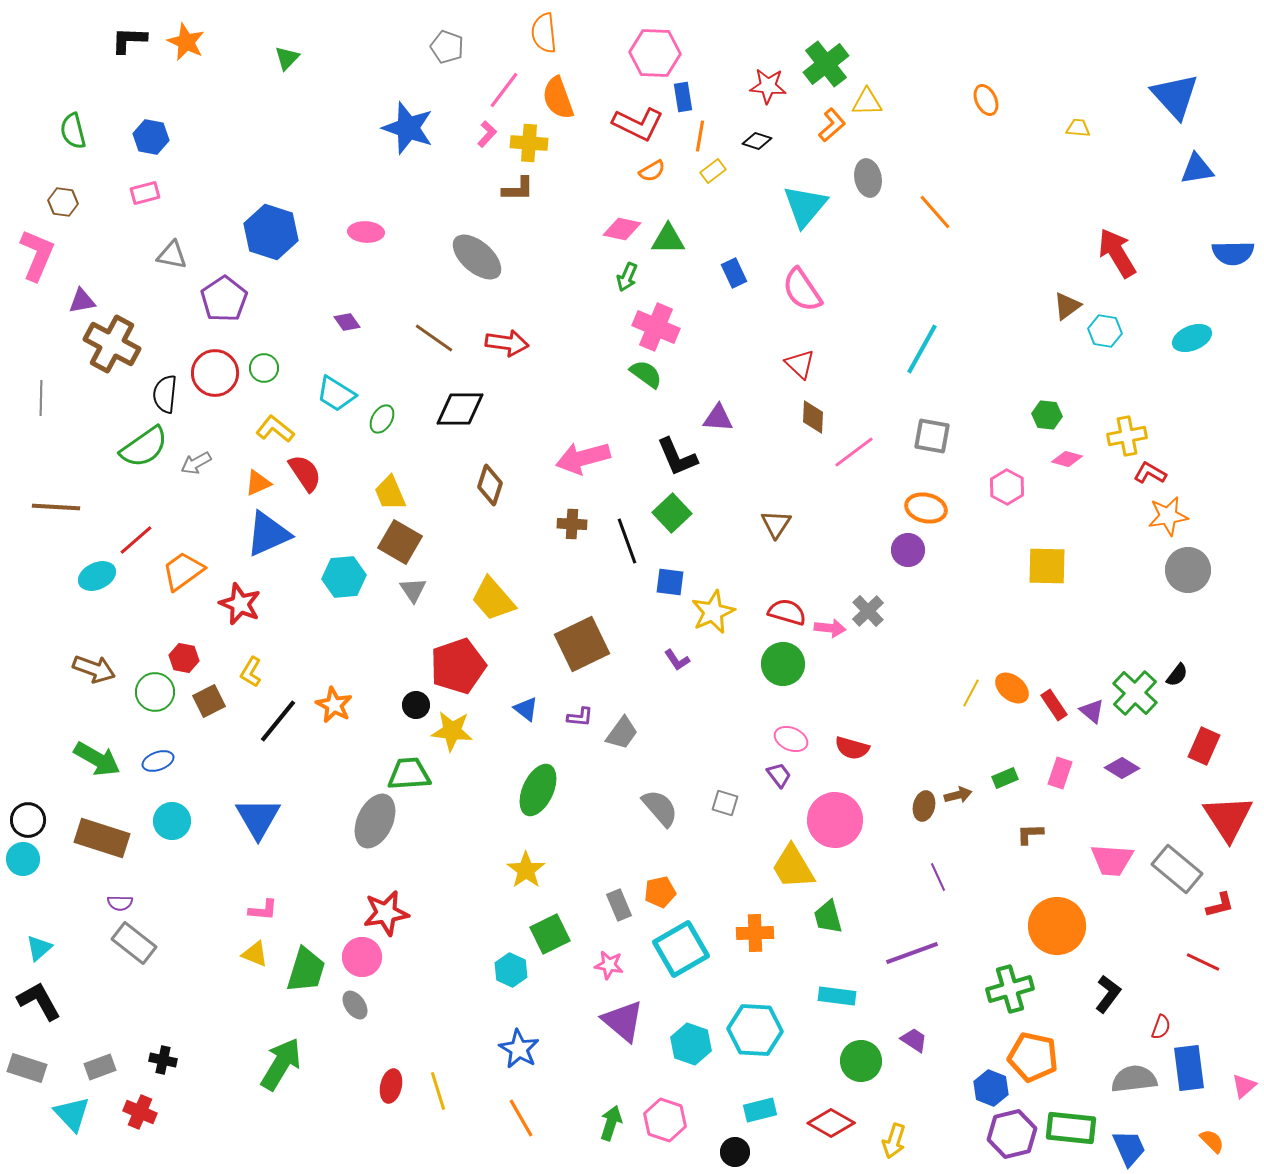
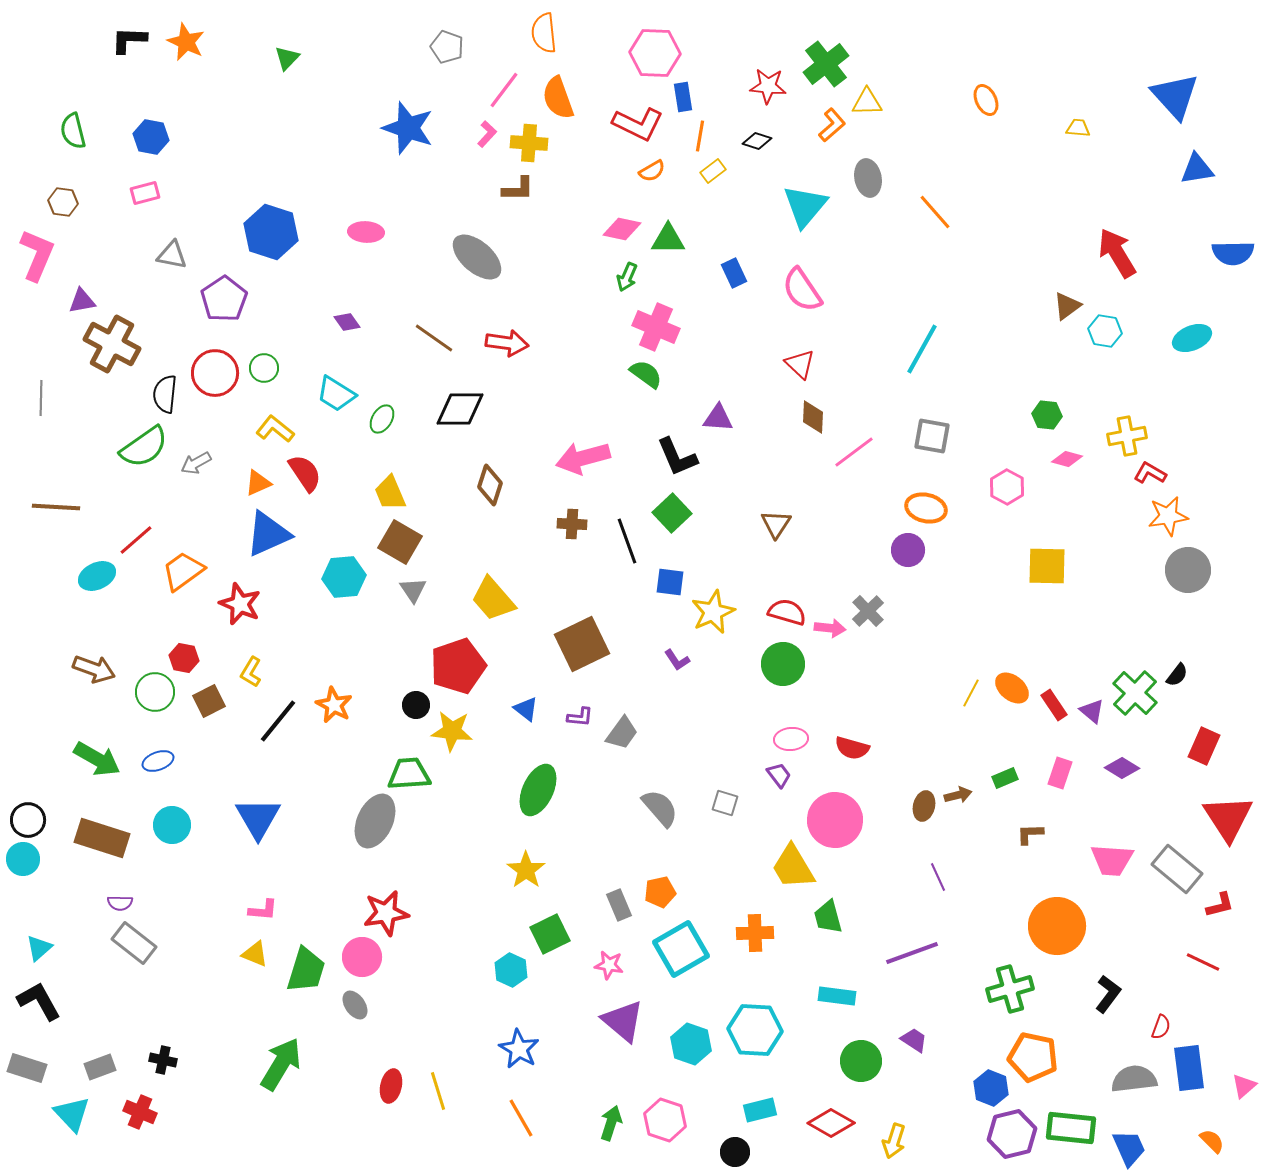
pink ellipse at (791, 739): rotated 28 degrees counterclockwise
cyan circle at (172, 821): moved 4 px down
